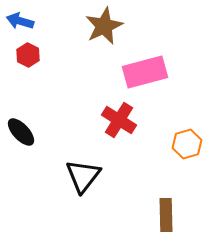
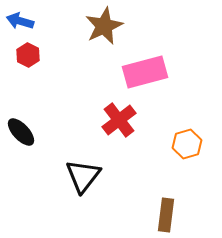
red cross: rotated 20 degrees clockwise
brown rectangle: rotated 8 degrees clockwise
